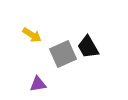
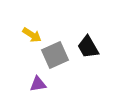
gray square: moved 8 px left, 1 px down
